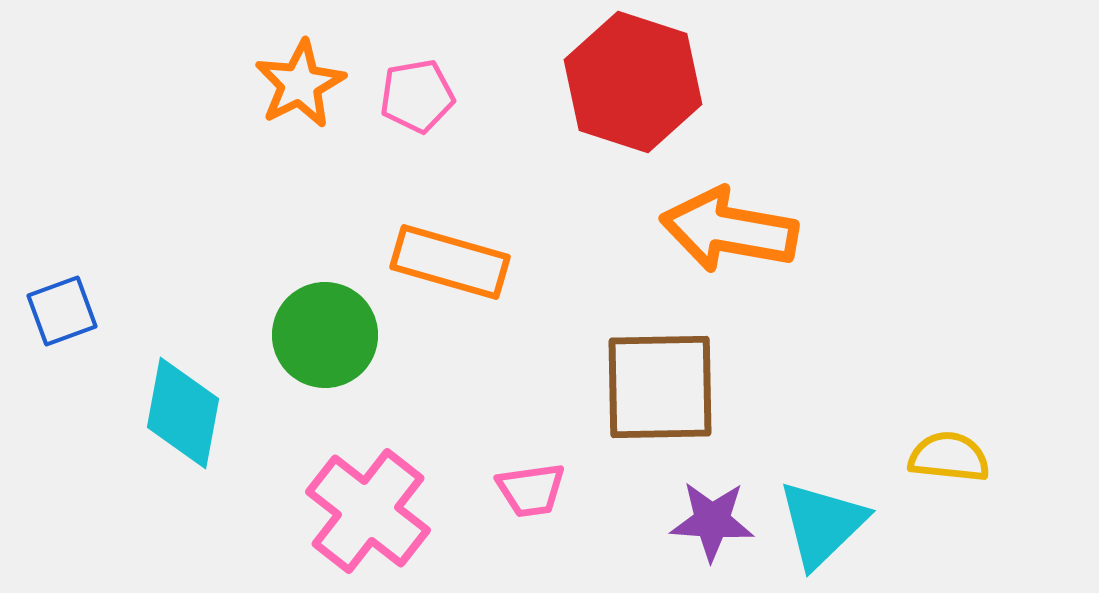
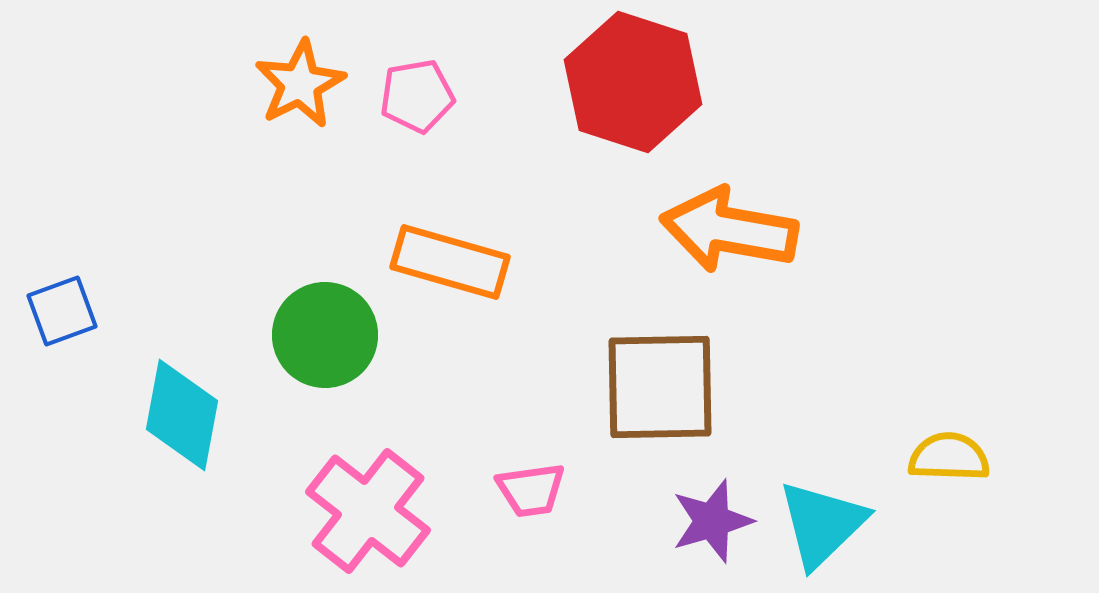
cyan diamond: moved 1 px left, 2 px down
yellow semicircle: rotated 4 degrees counterclockwise
purple star: rotated 20 degrees counterclockwise
